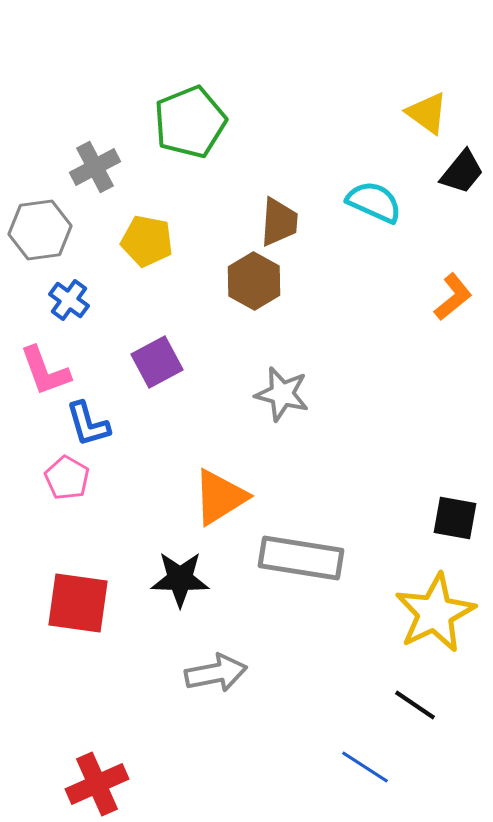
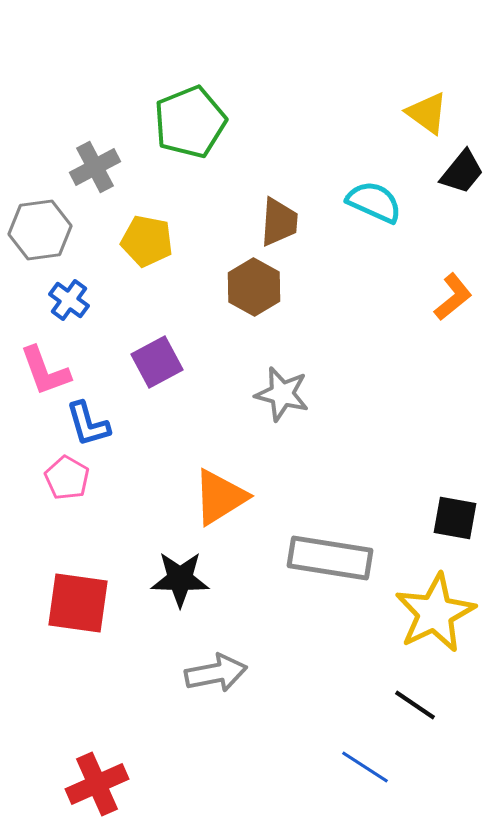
brown hexagon: moved 6 px down
gray rectangle: moved 29 px right
